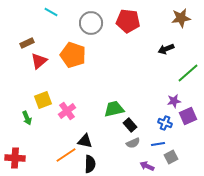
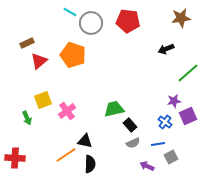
cyan line: moved 19 px right
blue cross: moved 1 px up; rotated 16 degrees clockwise
